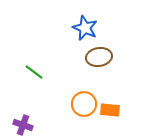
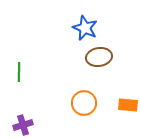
green line: moved 15 px left; rotated 54 degrees clockwise
orange circle: moved 1 px up
orange rectangle: moved 18 px right, 5 px up
purple cross: rotated 36 degrees counterclockwise
